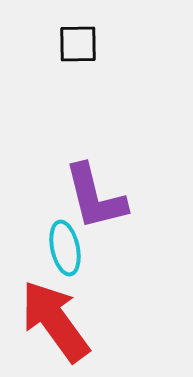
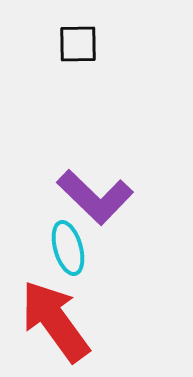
purple L-shape: rotated 32 degrees counterclockwise
cyan ellipse: moved 3 px right; rotated 4 degrees counterclockwise
